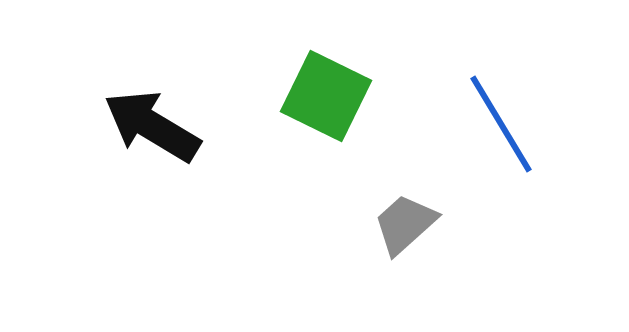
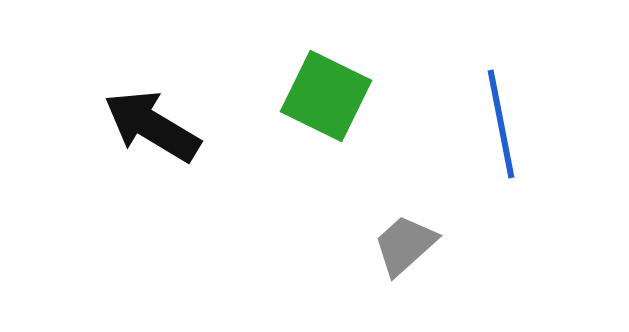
blue line: rotated 20 degrees clockwise
gray trapezoid: moved 21 px down
